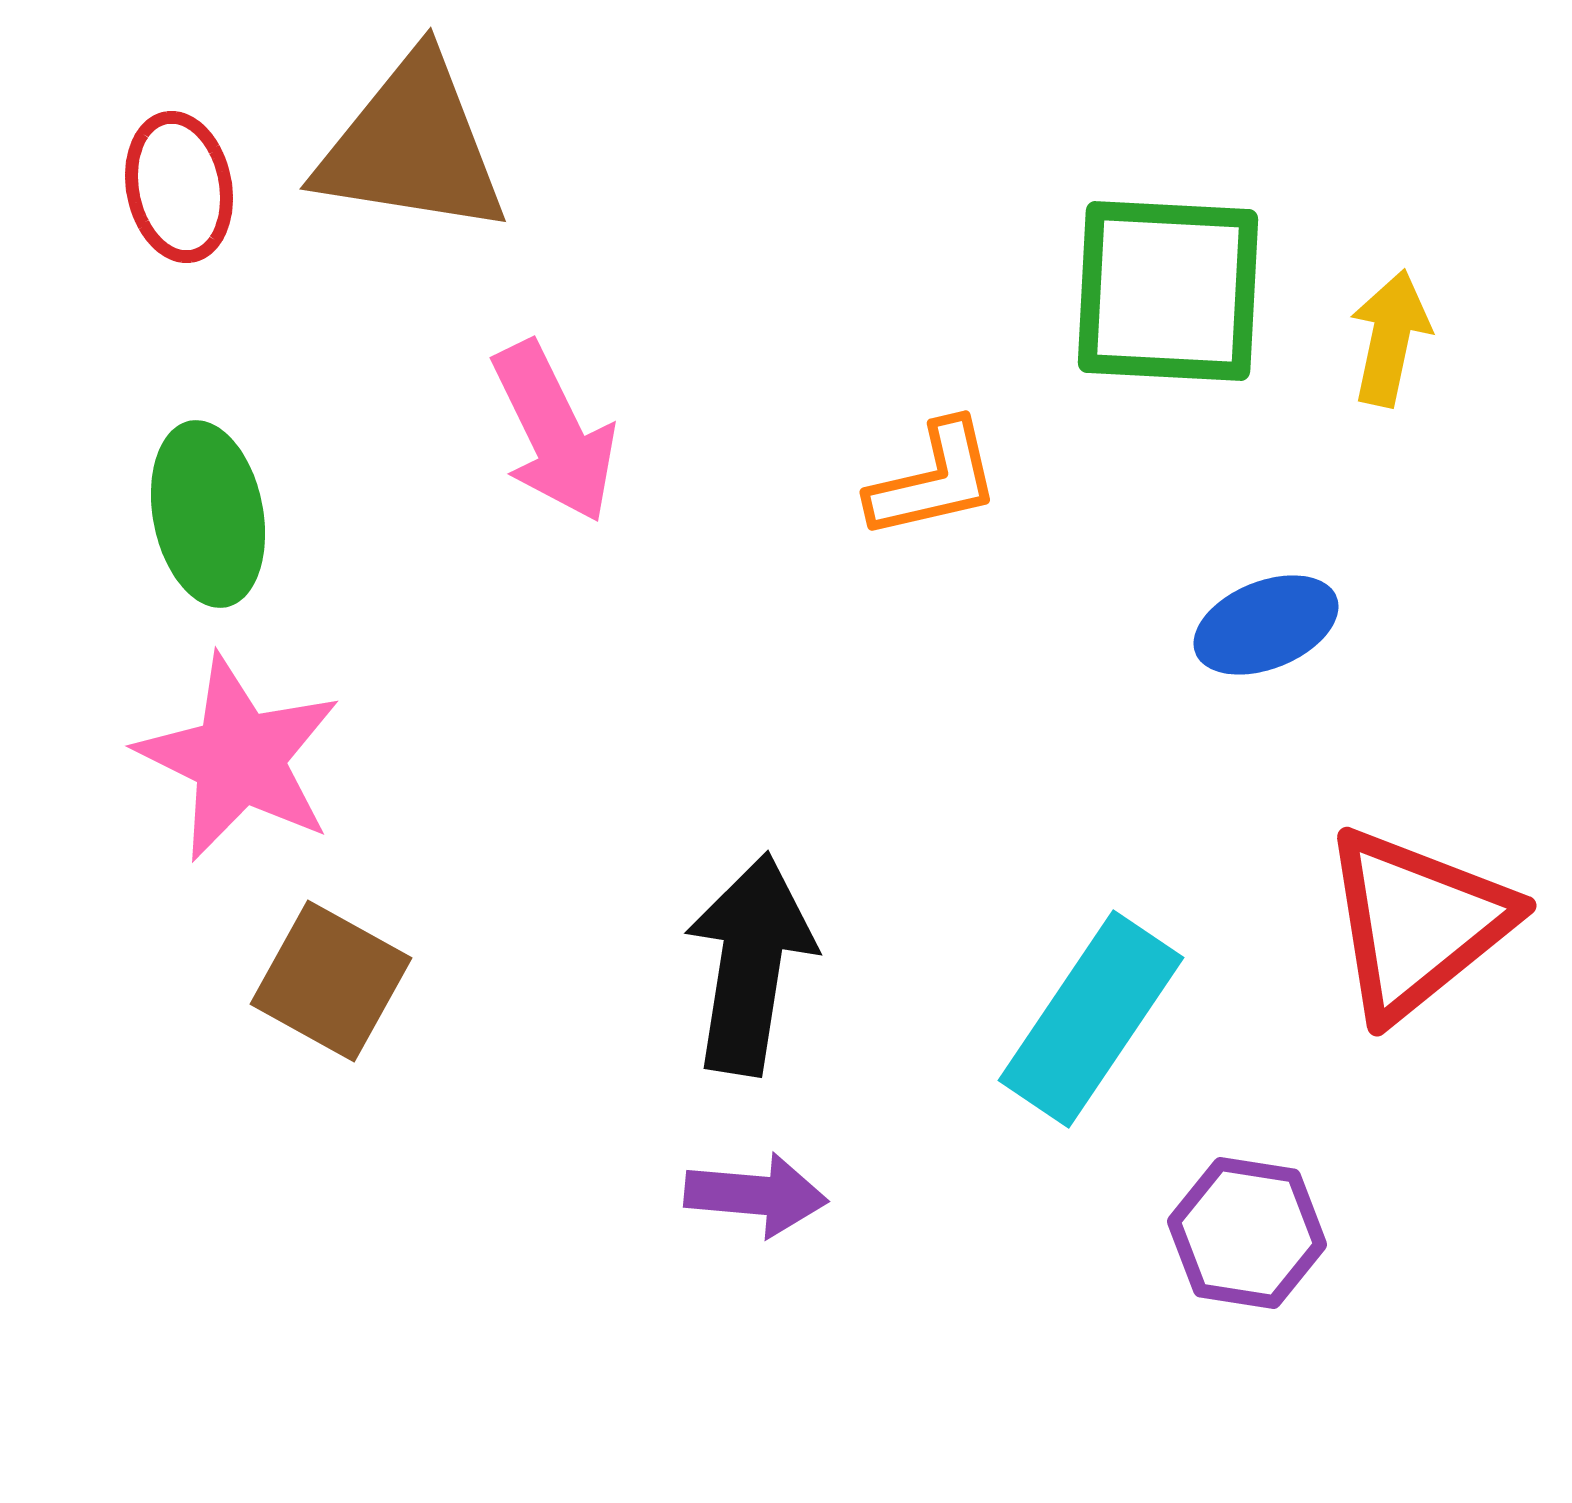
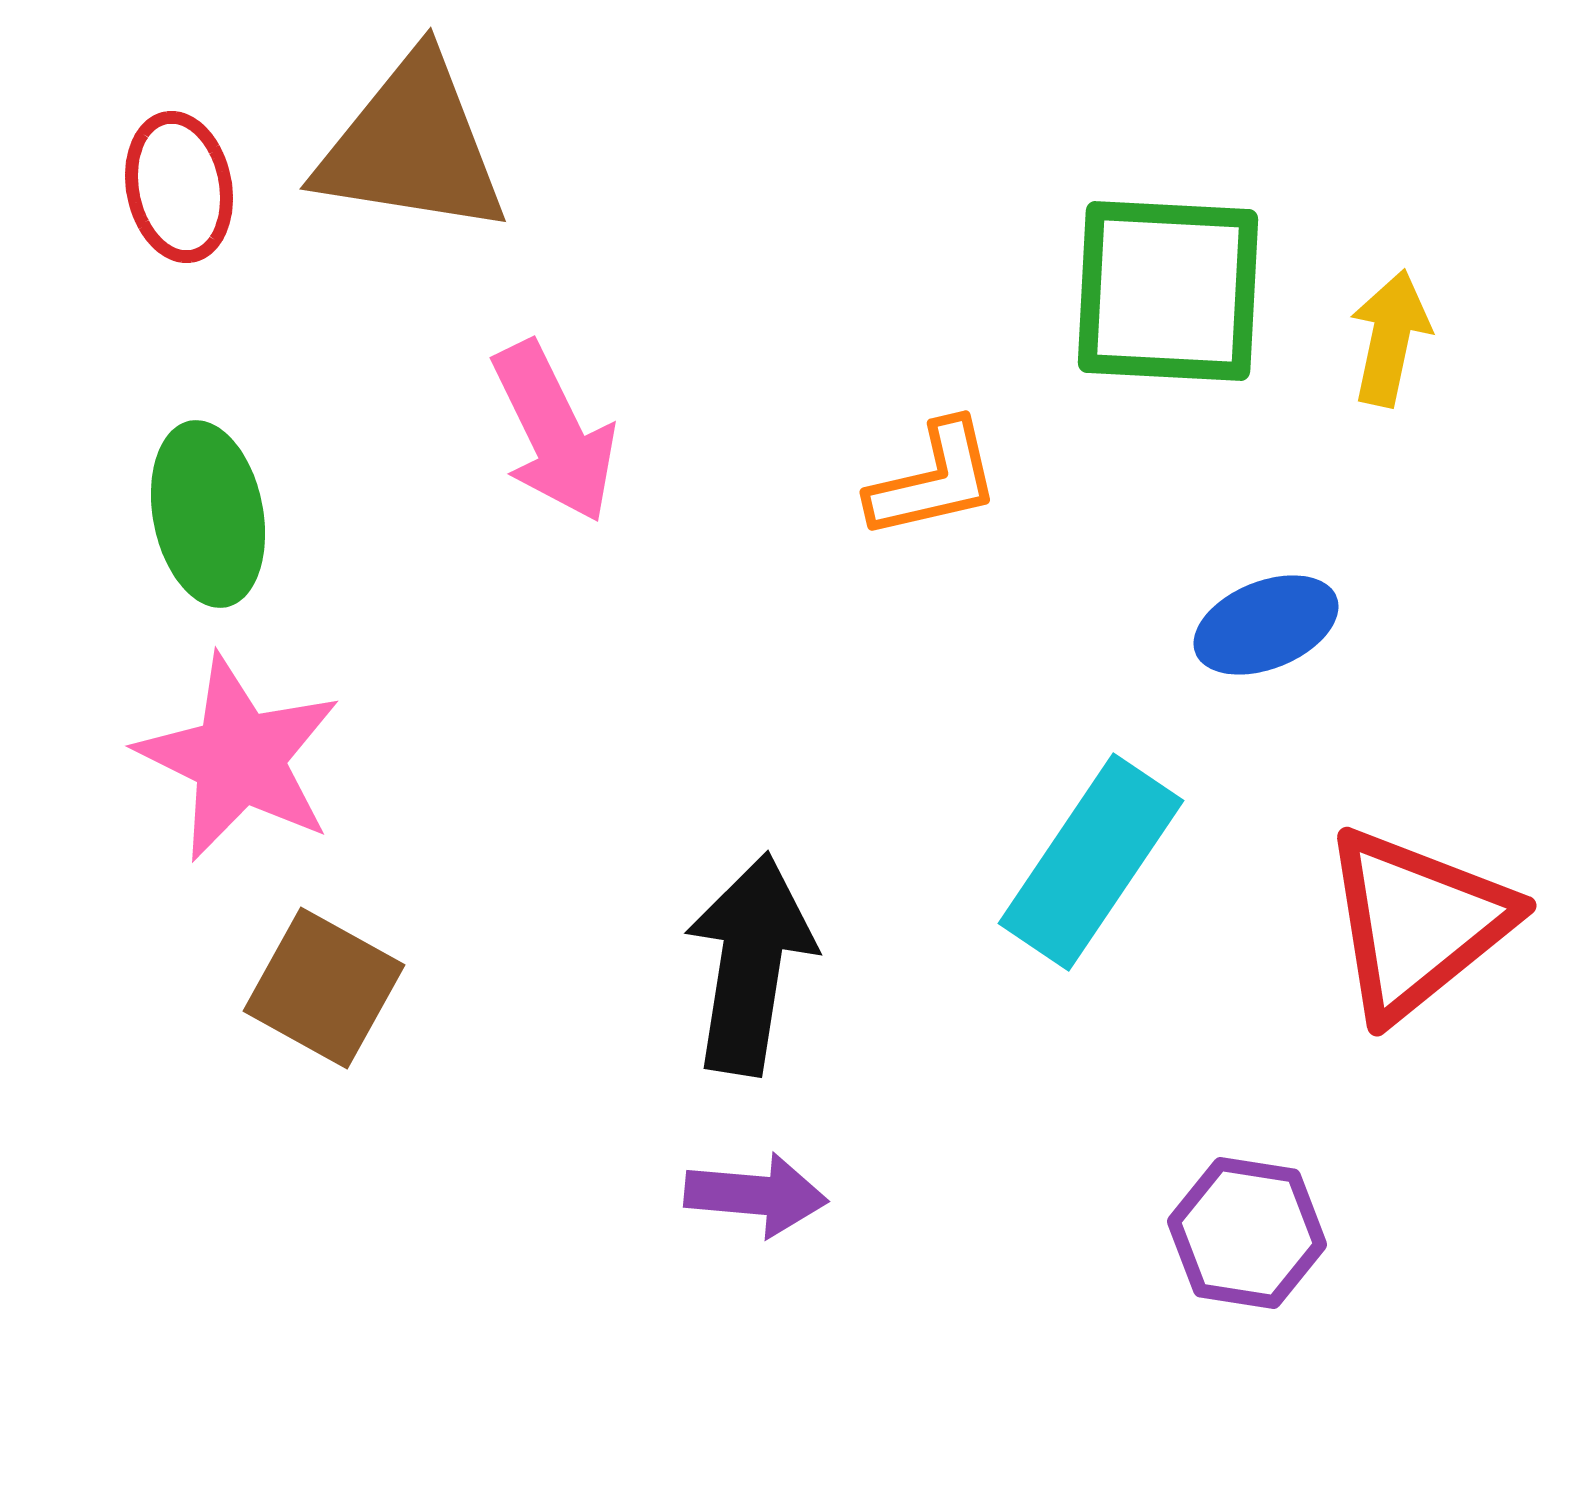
brown square: moved 7 px left, 7 px down
cyan rectangle: moved 157 px up
